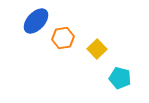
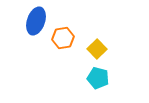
blue ellipse: rotated 24 degrees counterclockwise
cyan pentagon: moved 22 px left
